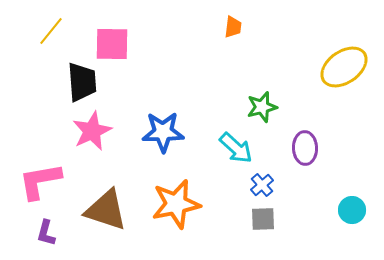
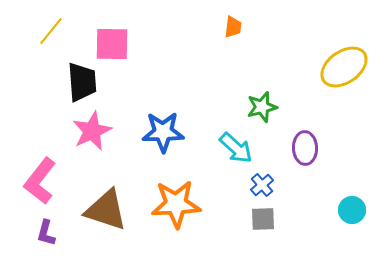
pink L-shape: rotated 42 degrees counterclockwise
orange star: rotated 9 degrees clockwise
